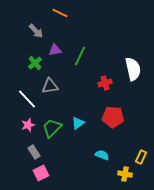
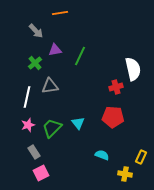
orange line: rotated 35 degrees counterclockwise
red cross: moved 11 px right, 4 px down
white line: moved 2 px up; rotated 55 degrees clockwise
cyan triangle: rotated 32 degrees counterclockwise
